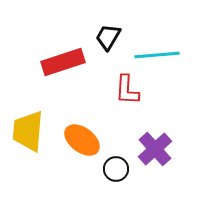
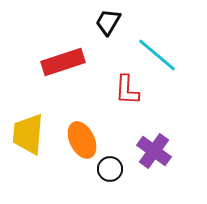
black trapezoid: moved 15 px up
cyan line: rotated 45 degrees clockwise
yellow trapezoid: moved 3 px down
orange ellipse: rotated 27 degrees clockwise
purple cross: moved 1 px left, 2 px down; rotated 12 degrees counterclockwise
black circle: moved 6 px left
